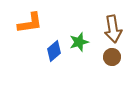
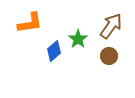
brown arrow: moved 2 px left, 3 px up; rotated 136 degrees counterclockwise
green star: moved 1 px left, 3 px up; rotated 18 degrees counterclockwise
brown circle: moved 3 px left, 1 px up
